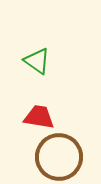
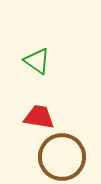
brown circle: moved 3 px right
